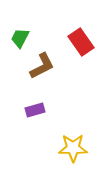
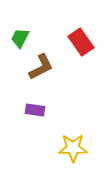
brown L-shape: moved 1 px left, 1 px down
purple rectangle: rotated 24 degrees clockwise
